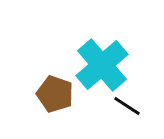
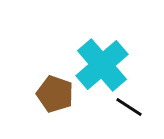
black line: moved 2 px right, 1 px down
